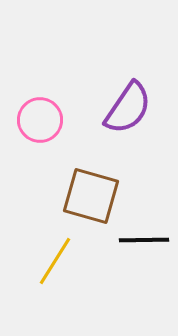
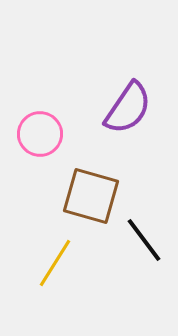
pink circle: moved 14 px down
black line: rotated 54 degrees clockwise
yellow line: moved 2 px down
